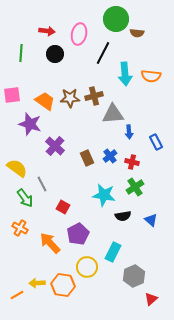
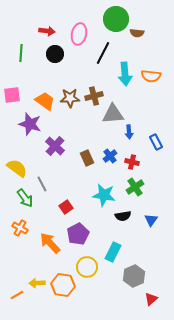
red square: moved 3 px right; rotated 24 degrees clockwise
blue triangle: rotated 24 degrees clockwise
